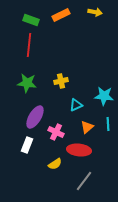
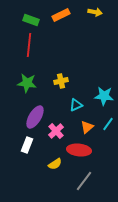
cyan line: rotated 40 degrees clockwise
pink cross: moved 1 px up; rotated 21 degrees clockwise
